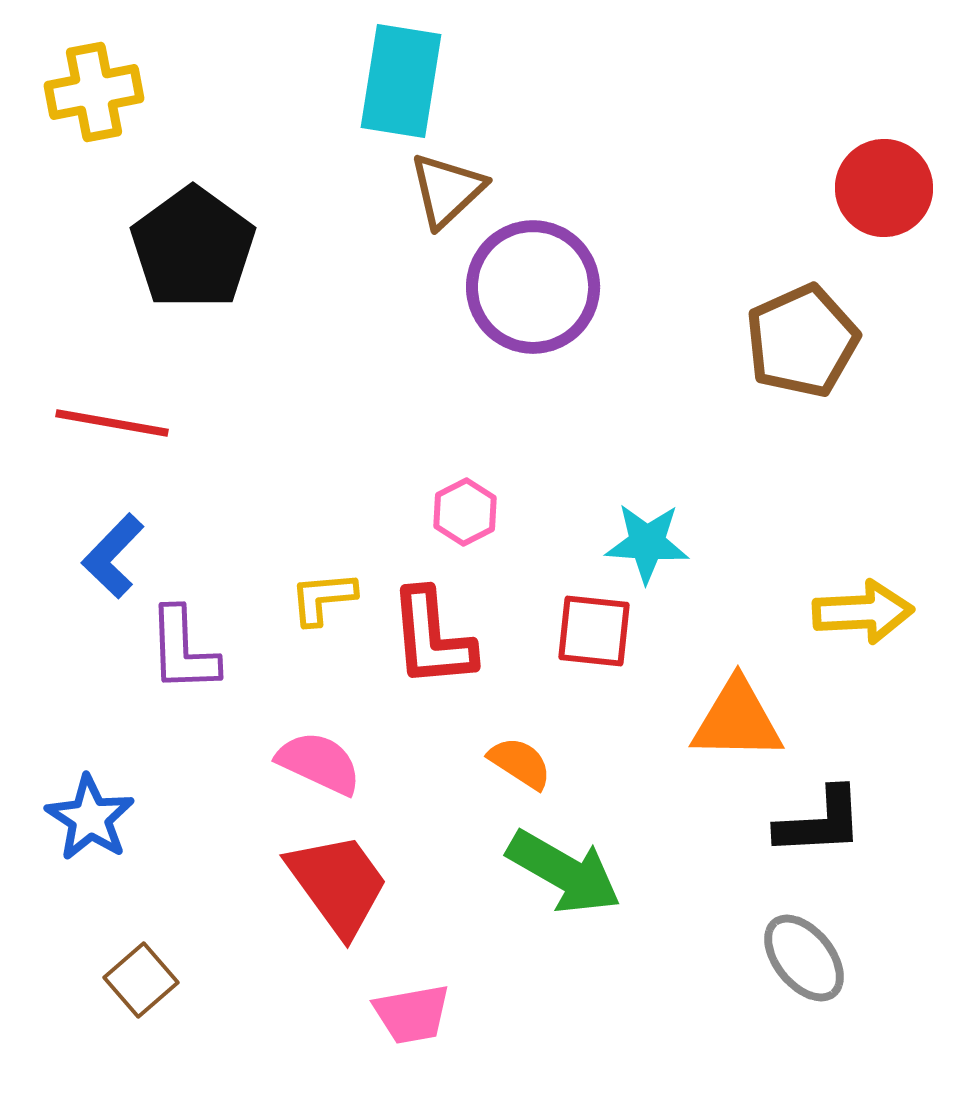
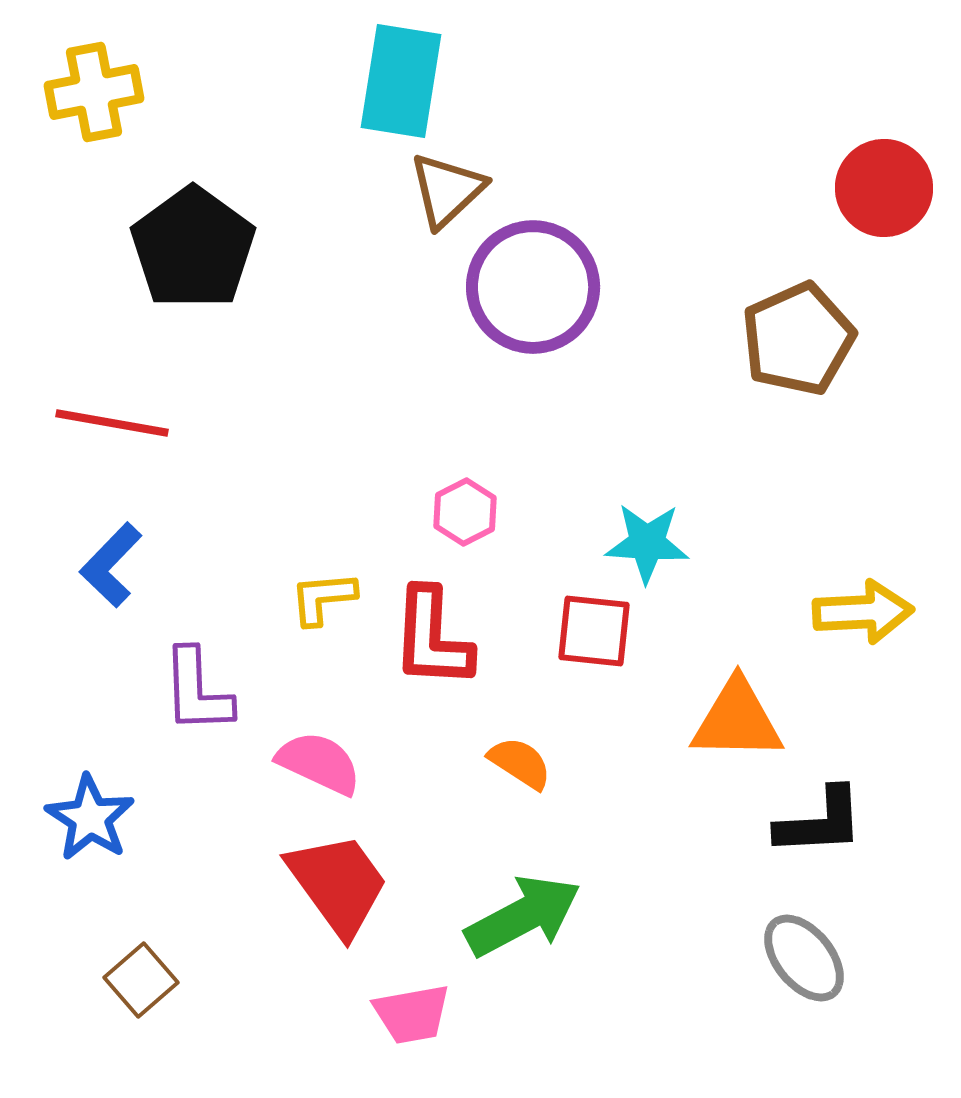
brown pentagon: moved 4 px left, 2 px up
blue L-shape: moved 2 px left, 9 px down
red L-shape: rotated 8 degrees clockwise
purple L-shape: moved 14 px right, 41 px down
green arrow: moved 41 px left, 44 px down; rotated 58 degrees counterclockwise
